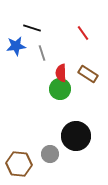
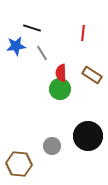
red line: rotated 42 degrees clockwise
gray line: rotated 14 degrees counterclockwise
brown rectangle: moved 4 px right, 1 px down
black circle: moved 12 px right
gray circle: moved 2 px right, 8 px up
